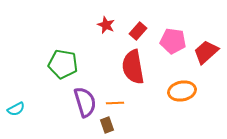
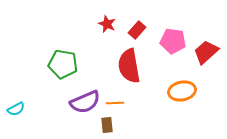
red star: moved 1 px right, 1 px up
red rectangle: moved 1 px left, 1 px up
red semicircle: moved 4 px left, 1 px up
purple semicircle: rotated 84 degrees clockwise
brown rectangle: rotated 14 degrees clockwise
